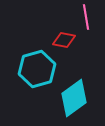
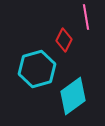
red diamond: rotated 75 degrees counterclockwise
cyan diamond: moved 1 px left, 2 px up
